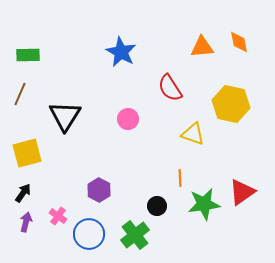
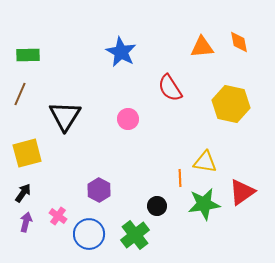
yellow triangle: moved 12 px right, 28 px down; rotated 10 degrees counterclockwise
